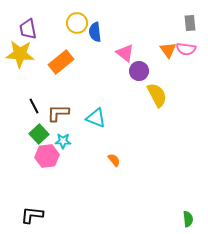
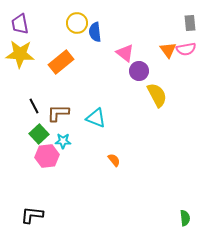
purple trapezoid: moved 8 px left, 5 px up
pink semicircle: rotated 18 degrees counterclockwise
green semicircle: moved 3 px left, 1 px up
